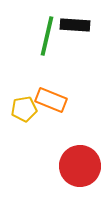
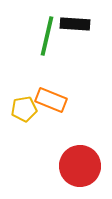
black rectangle: moved 1 px up
